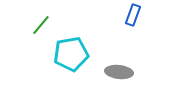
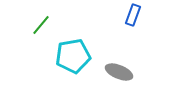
cyan pentagon: moved 2 px right, 2 px down
gray ellipse: rotated 16 degrees clockwise
